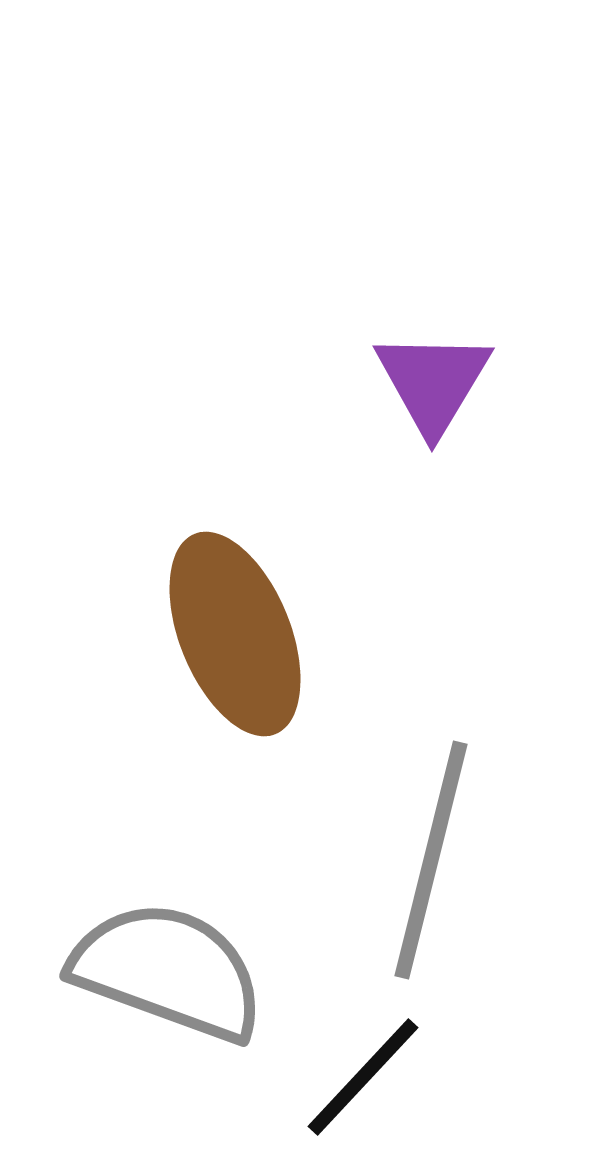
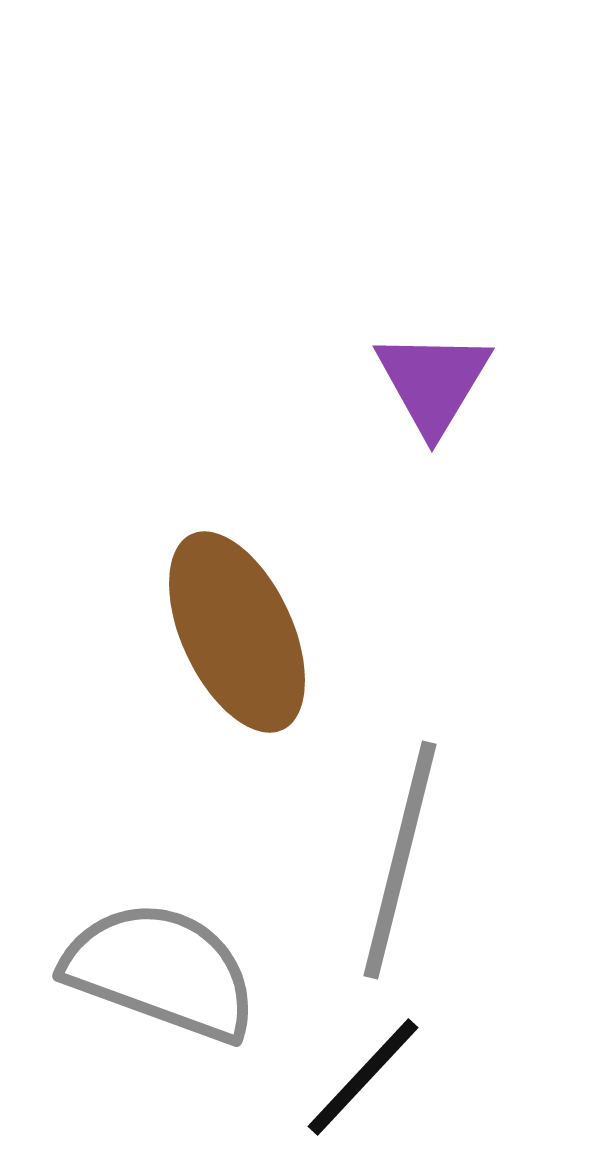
brown ellipse: moved 2 px right, 2 px up; rotated 3 degrees counterclockwise
gray line: moved 31 px left
gray semicircle: moved 7 px left
